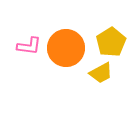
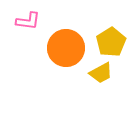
pink L-shape: moved 1 px left, 25 px up
